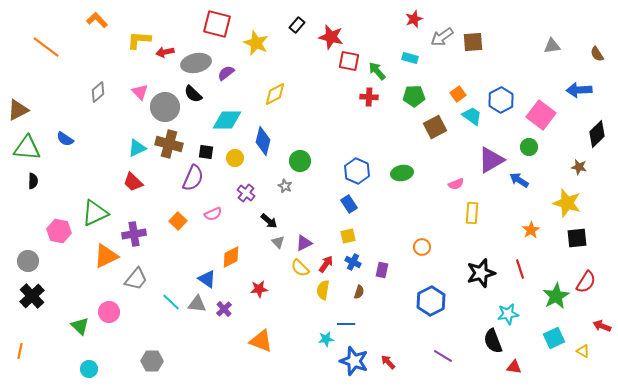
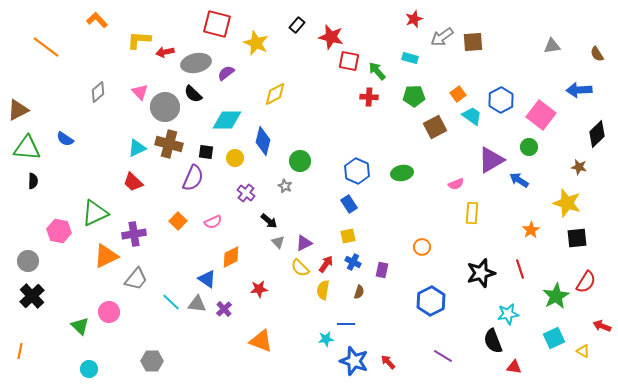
pink semicircle at (213, 214): moved 8 px down
